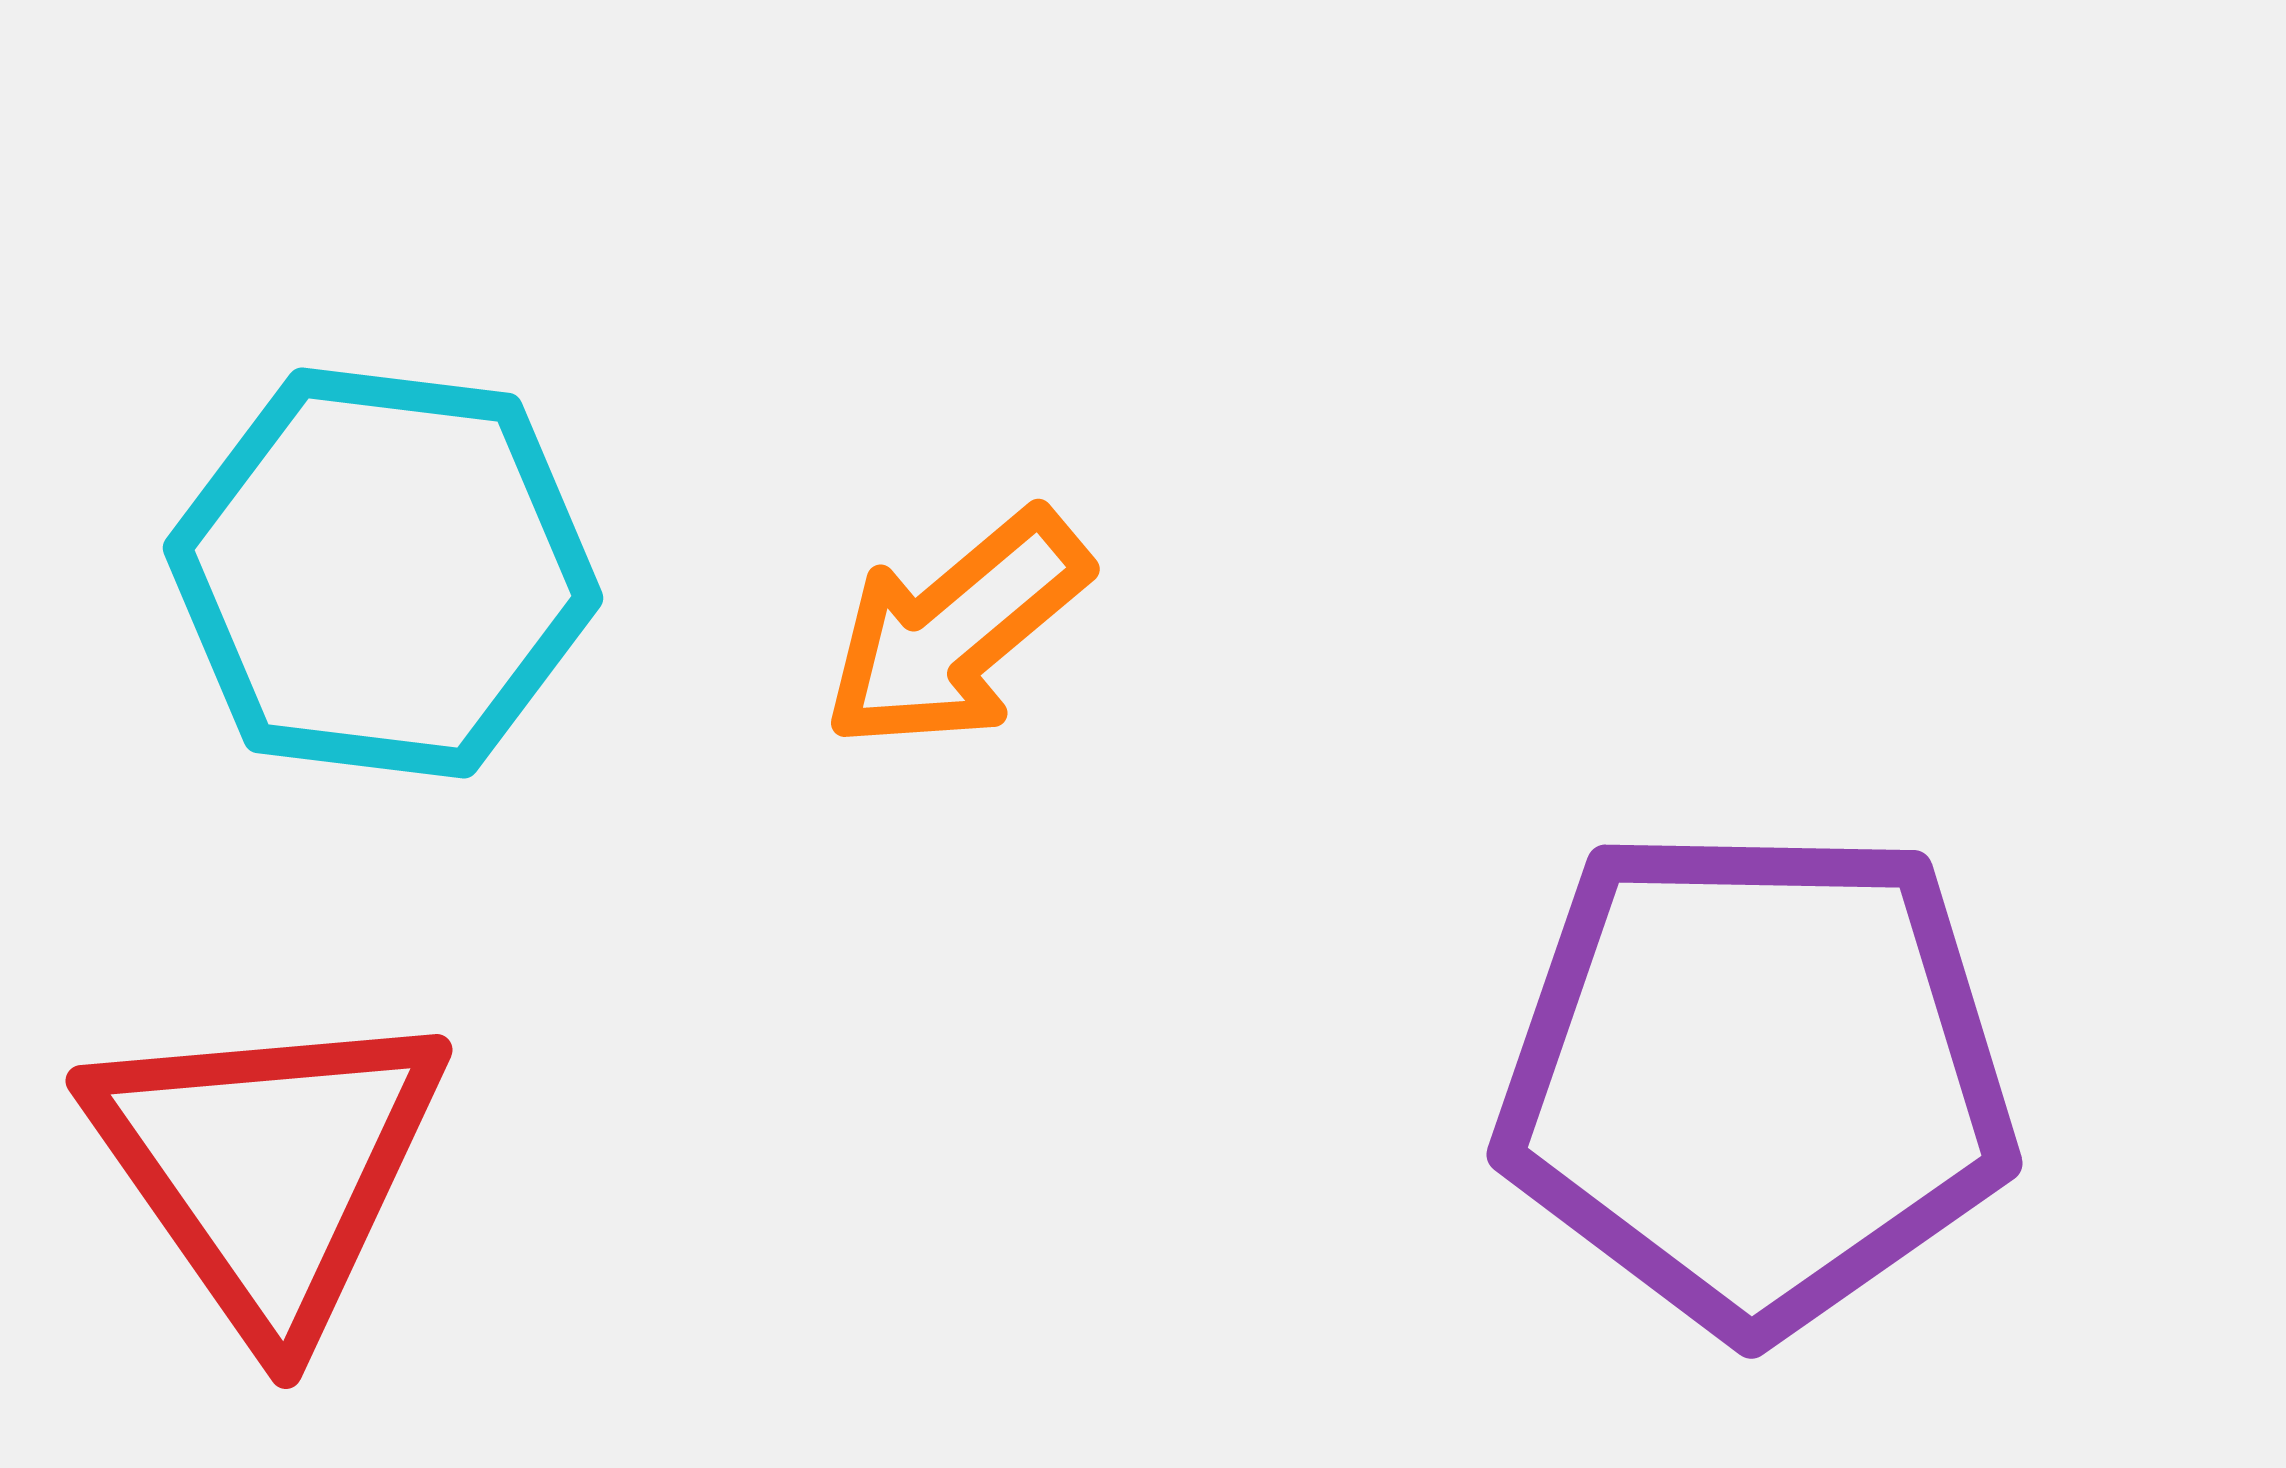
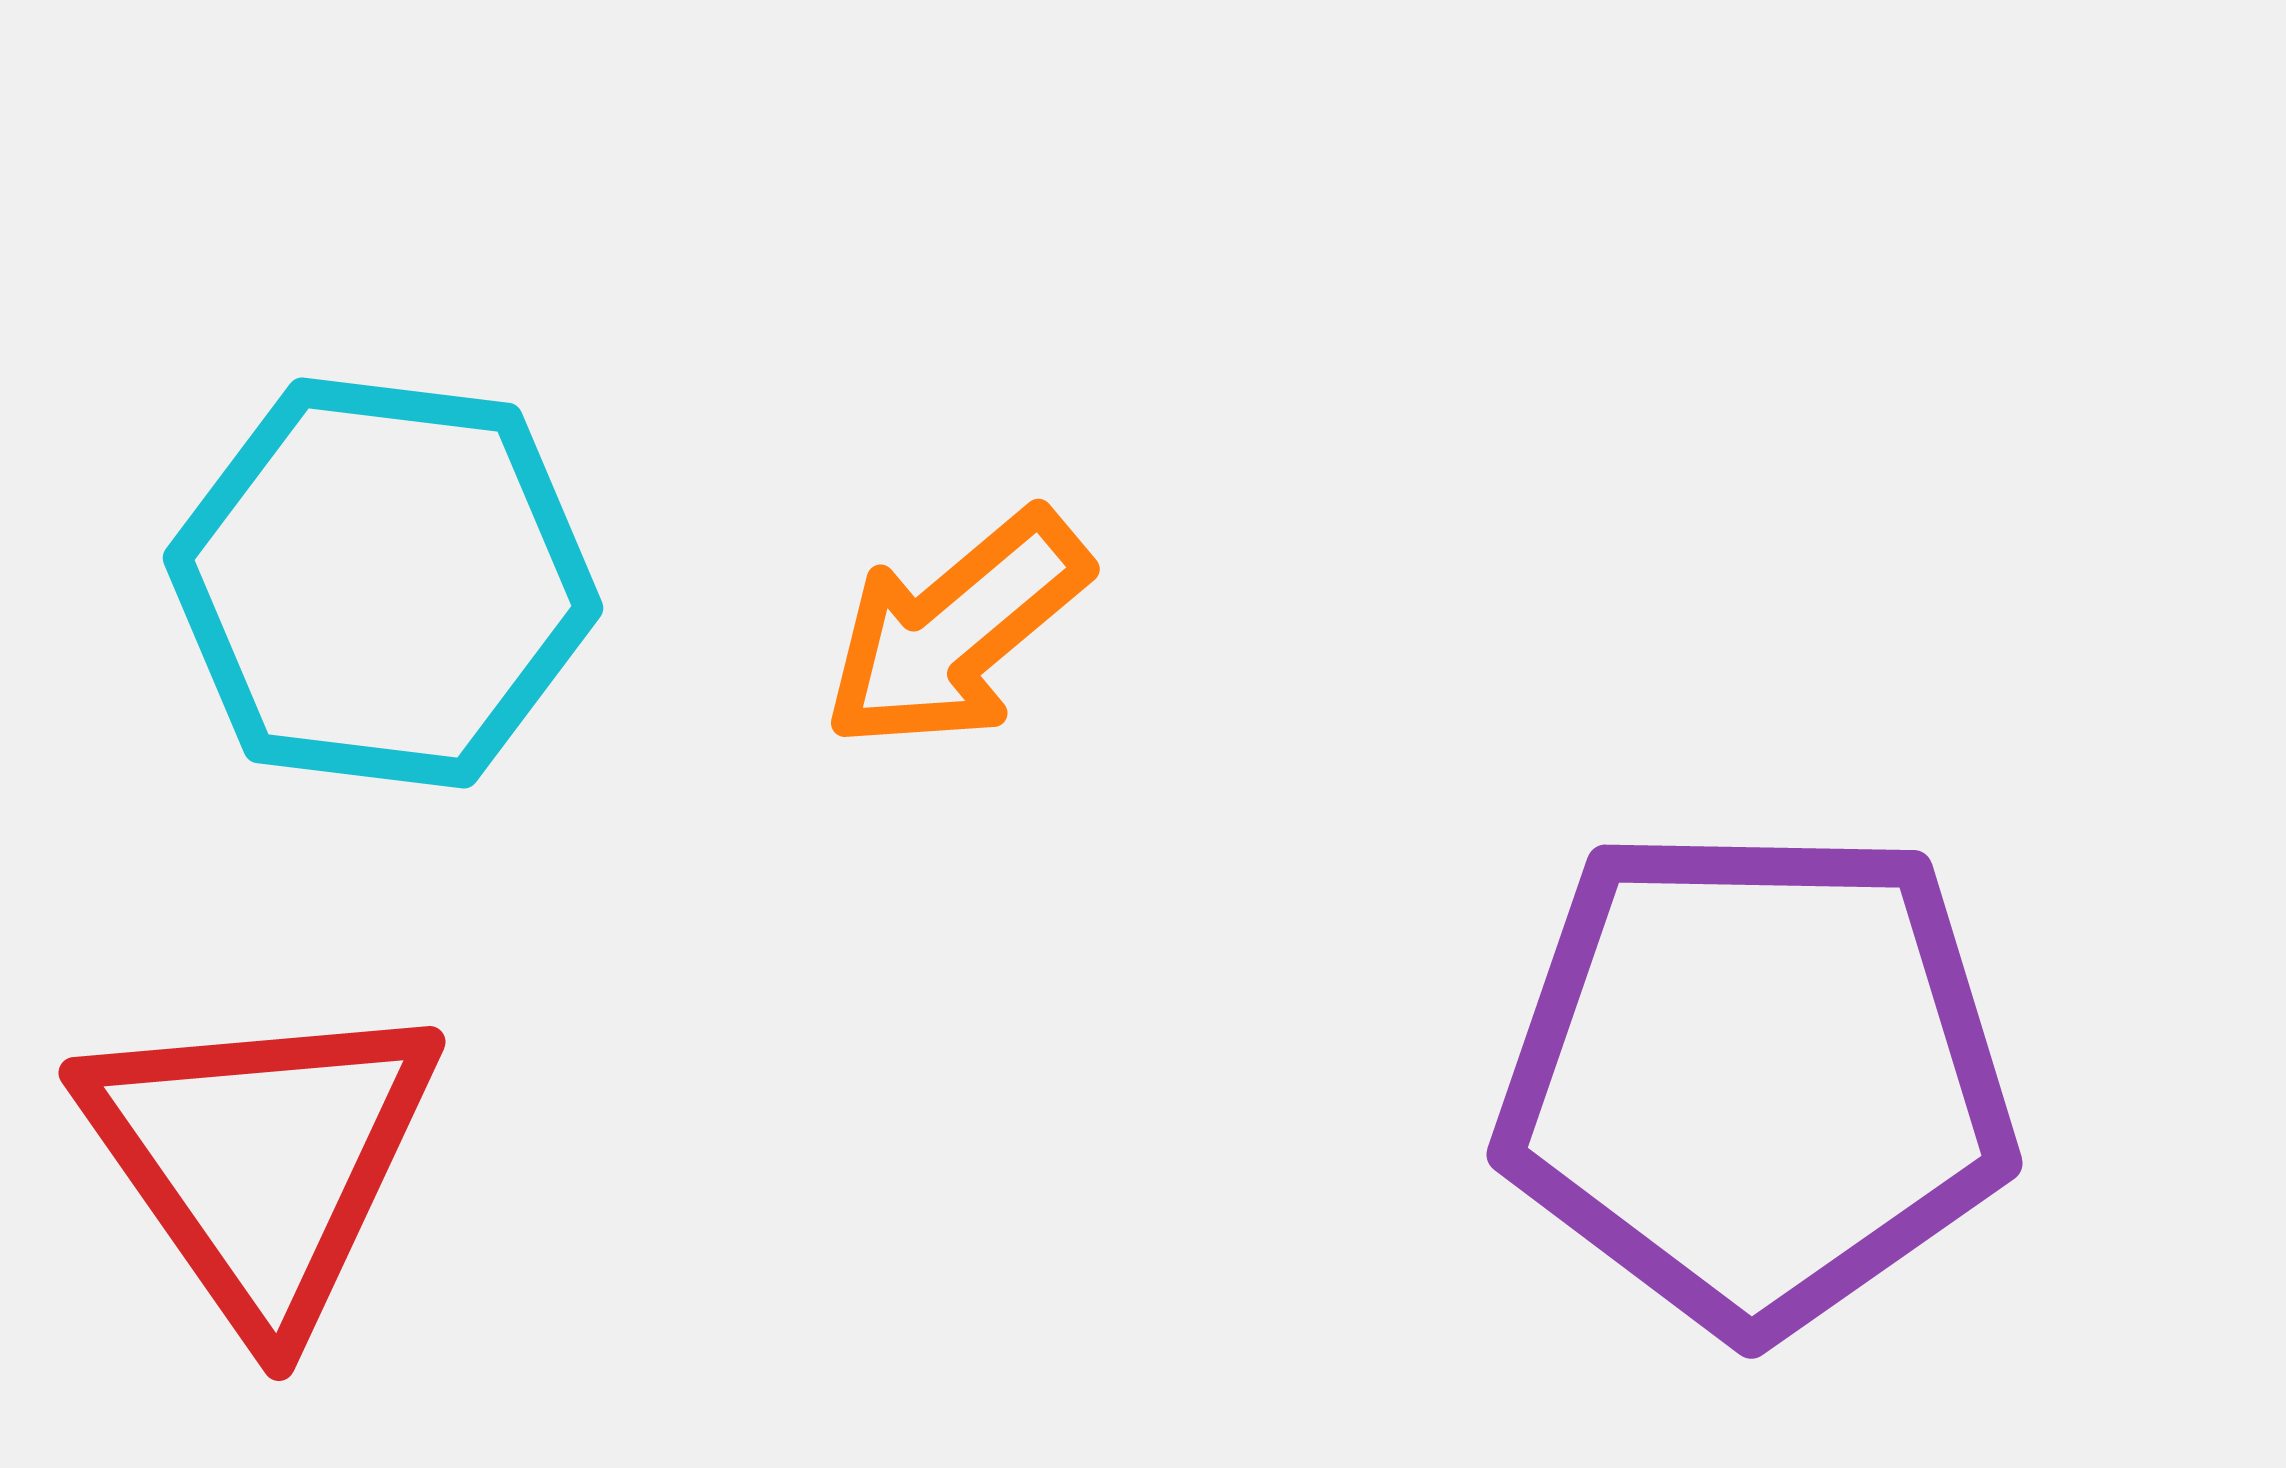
cyan hexagon: moved 10 px down
red triangle: moved 7 px left, 8 px up
